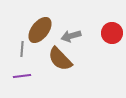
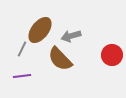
red circle: moved 22 px down
gray line: rotated 21 degrees clockwise
